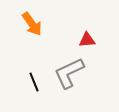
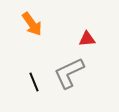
red triangle: moved 1 px up
